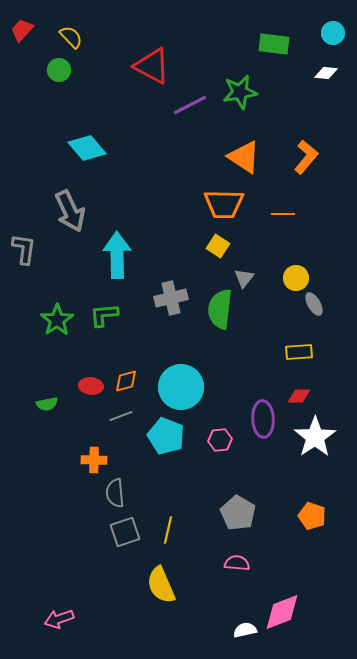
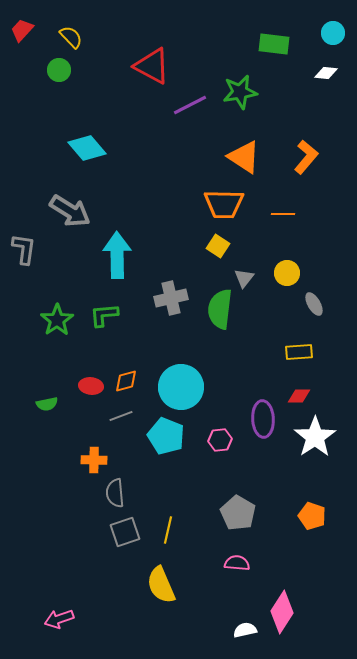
gray arrow at (70, 211): rotated 33 degrees counterclockwise
yellow circle at (296, 278): moved 9 px left, 5 px up
pink diamond at (282, 612): rotated 36 degrees counterclockwise
